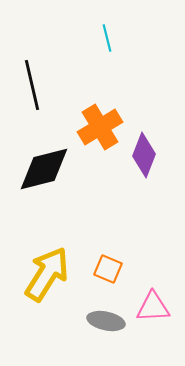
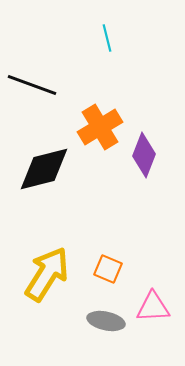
black line: rotated 57 degrees counterclockwise
